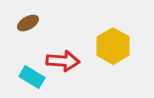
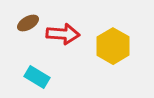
red arrow: moved 27 px up
cyan rectangle: moved 5 px right
